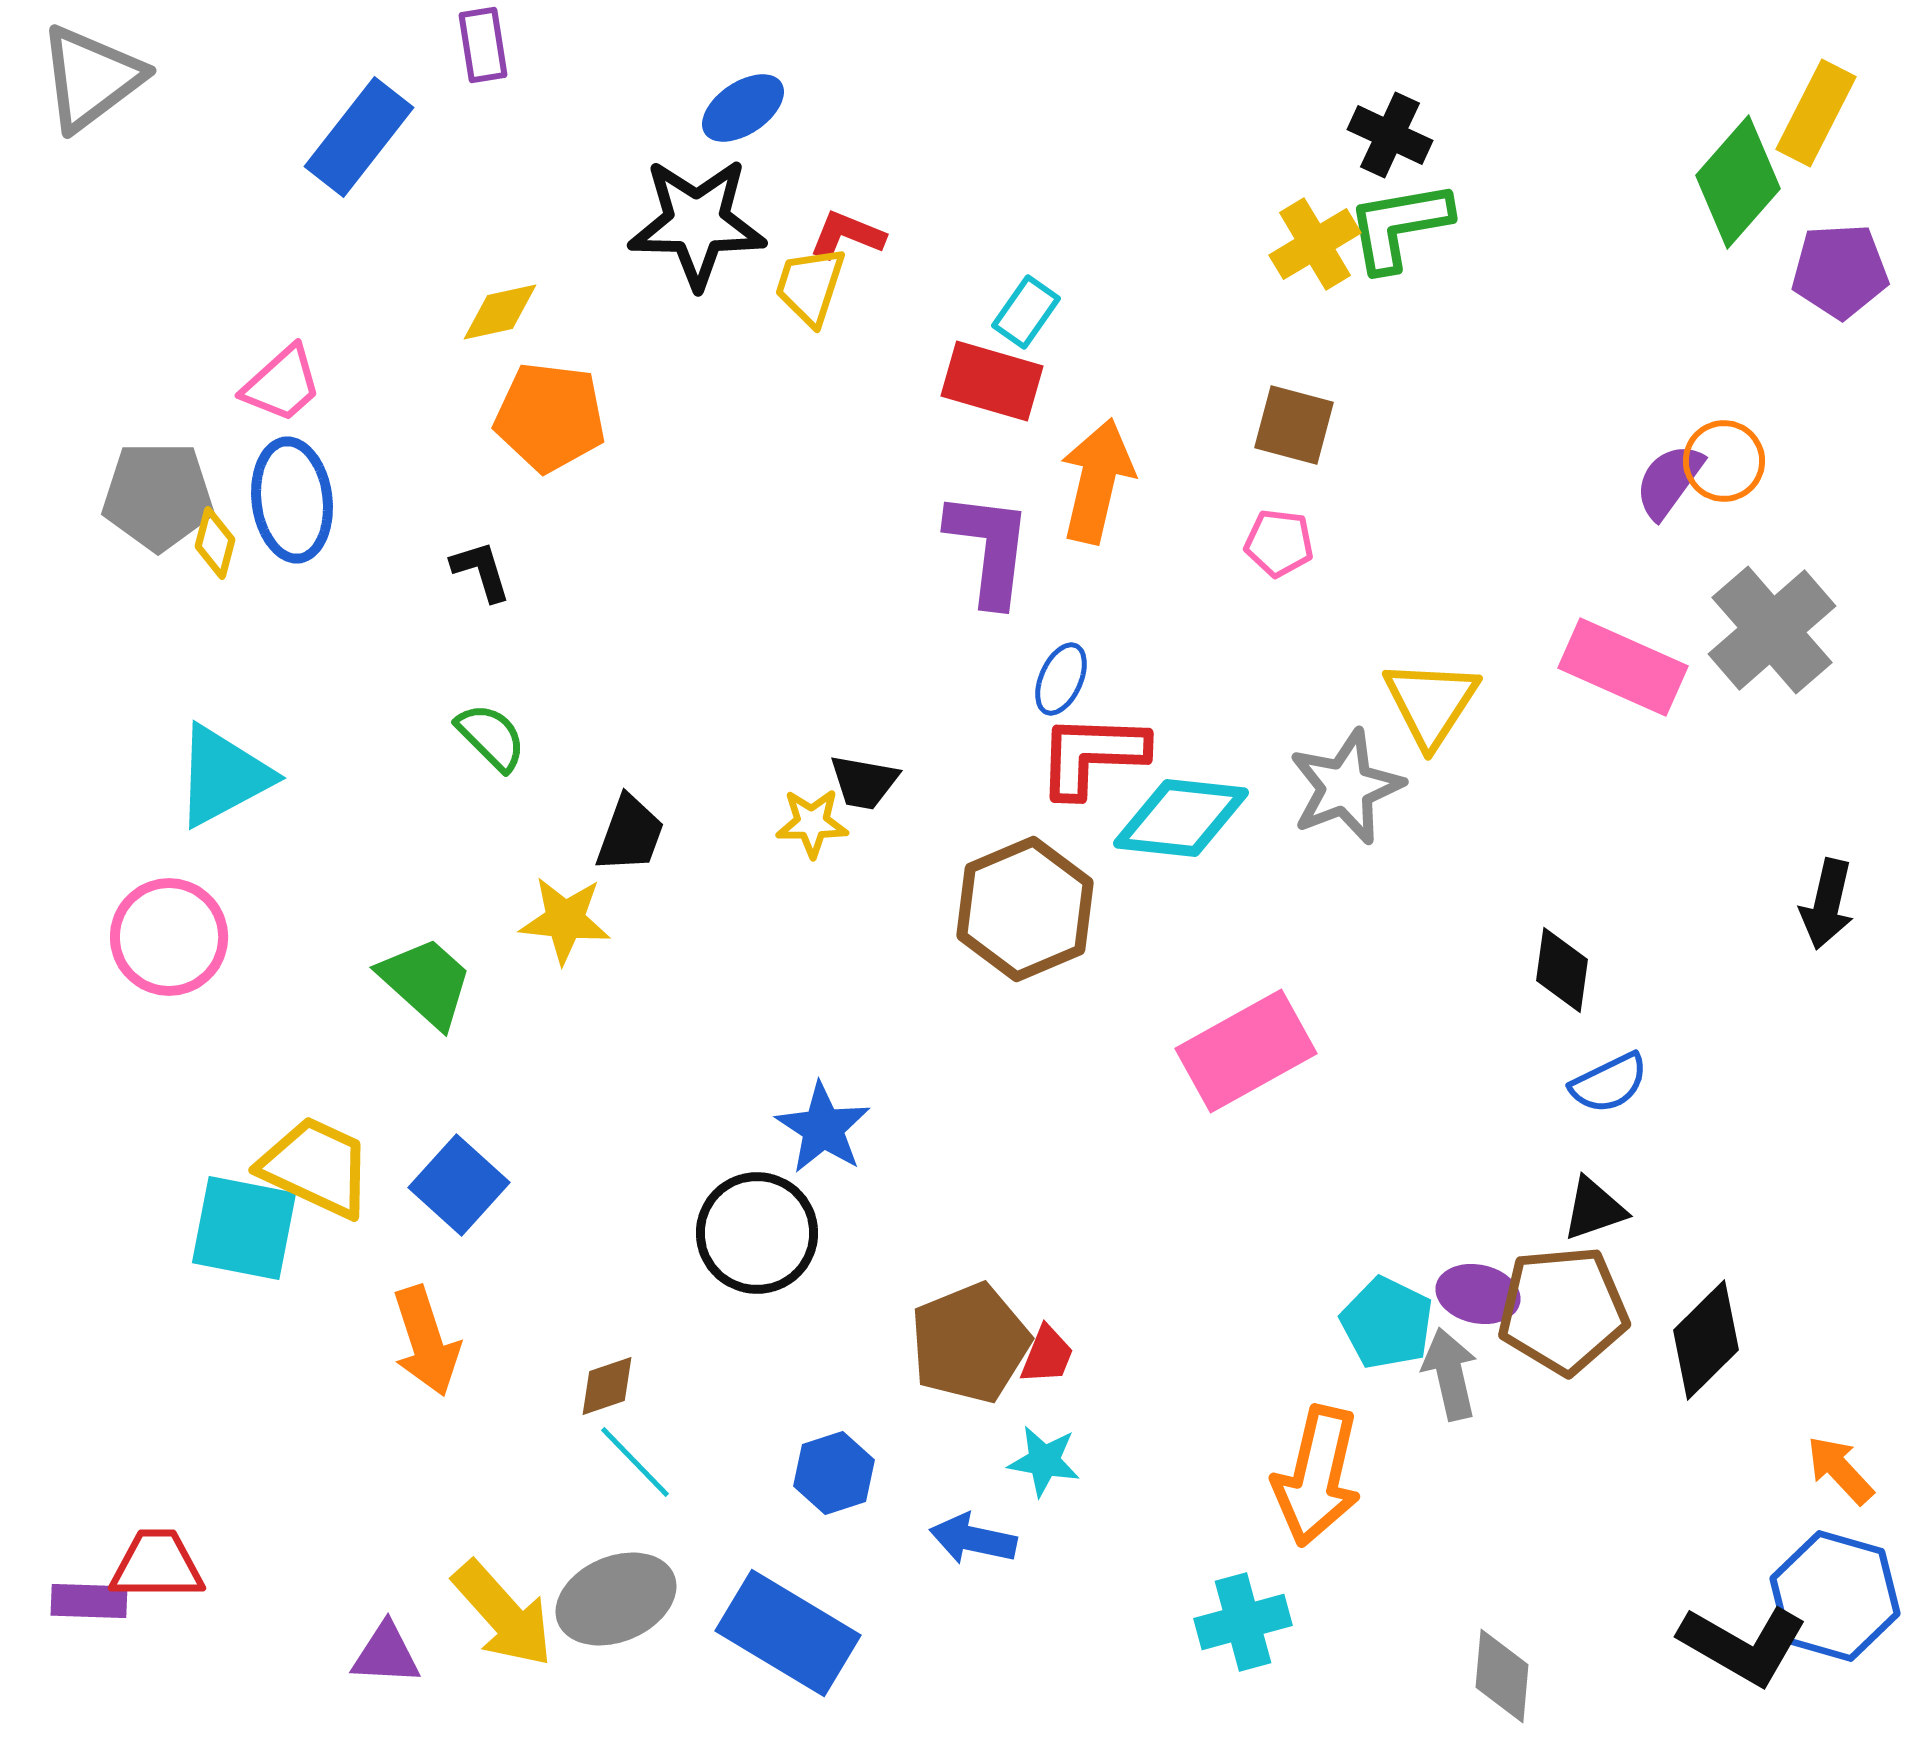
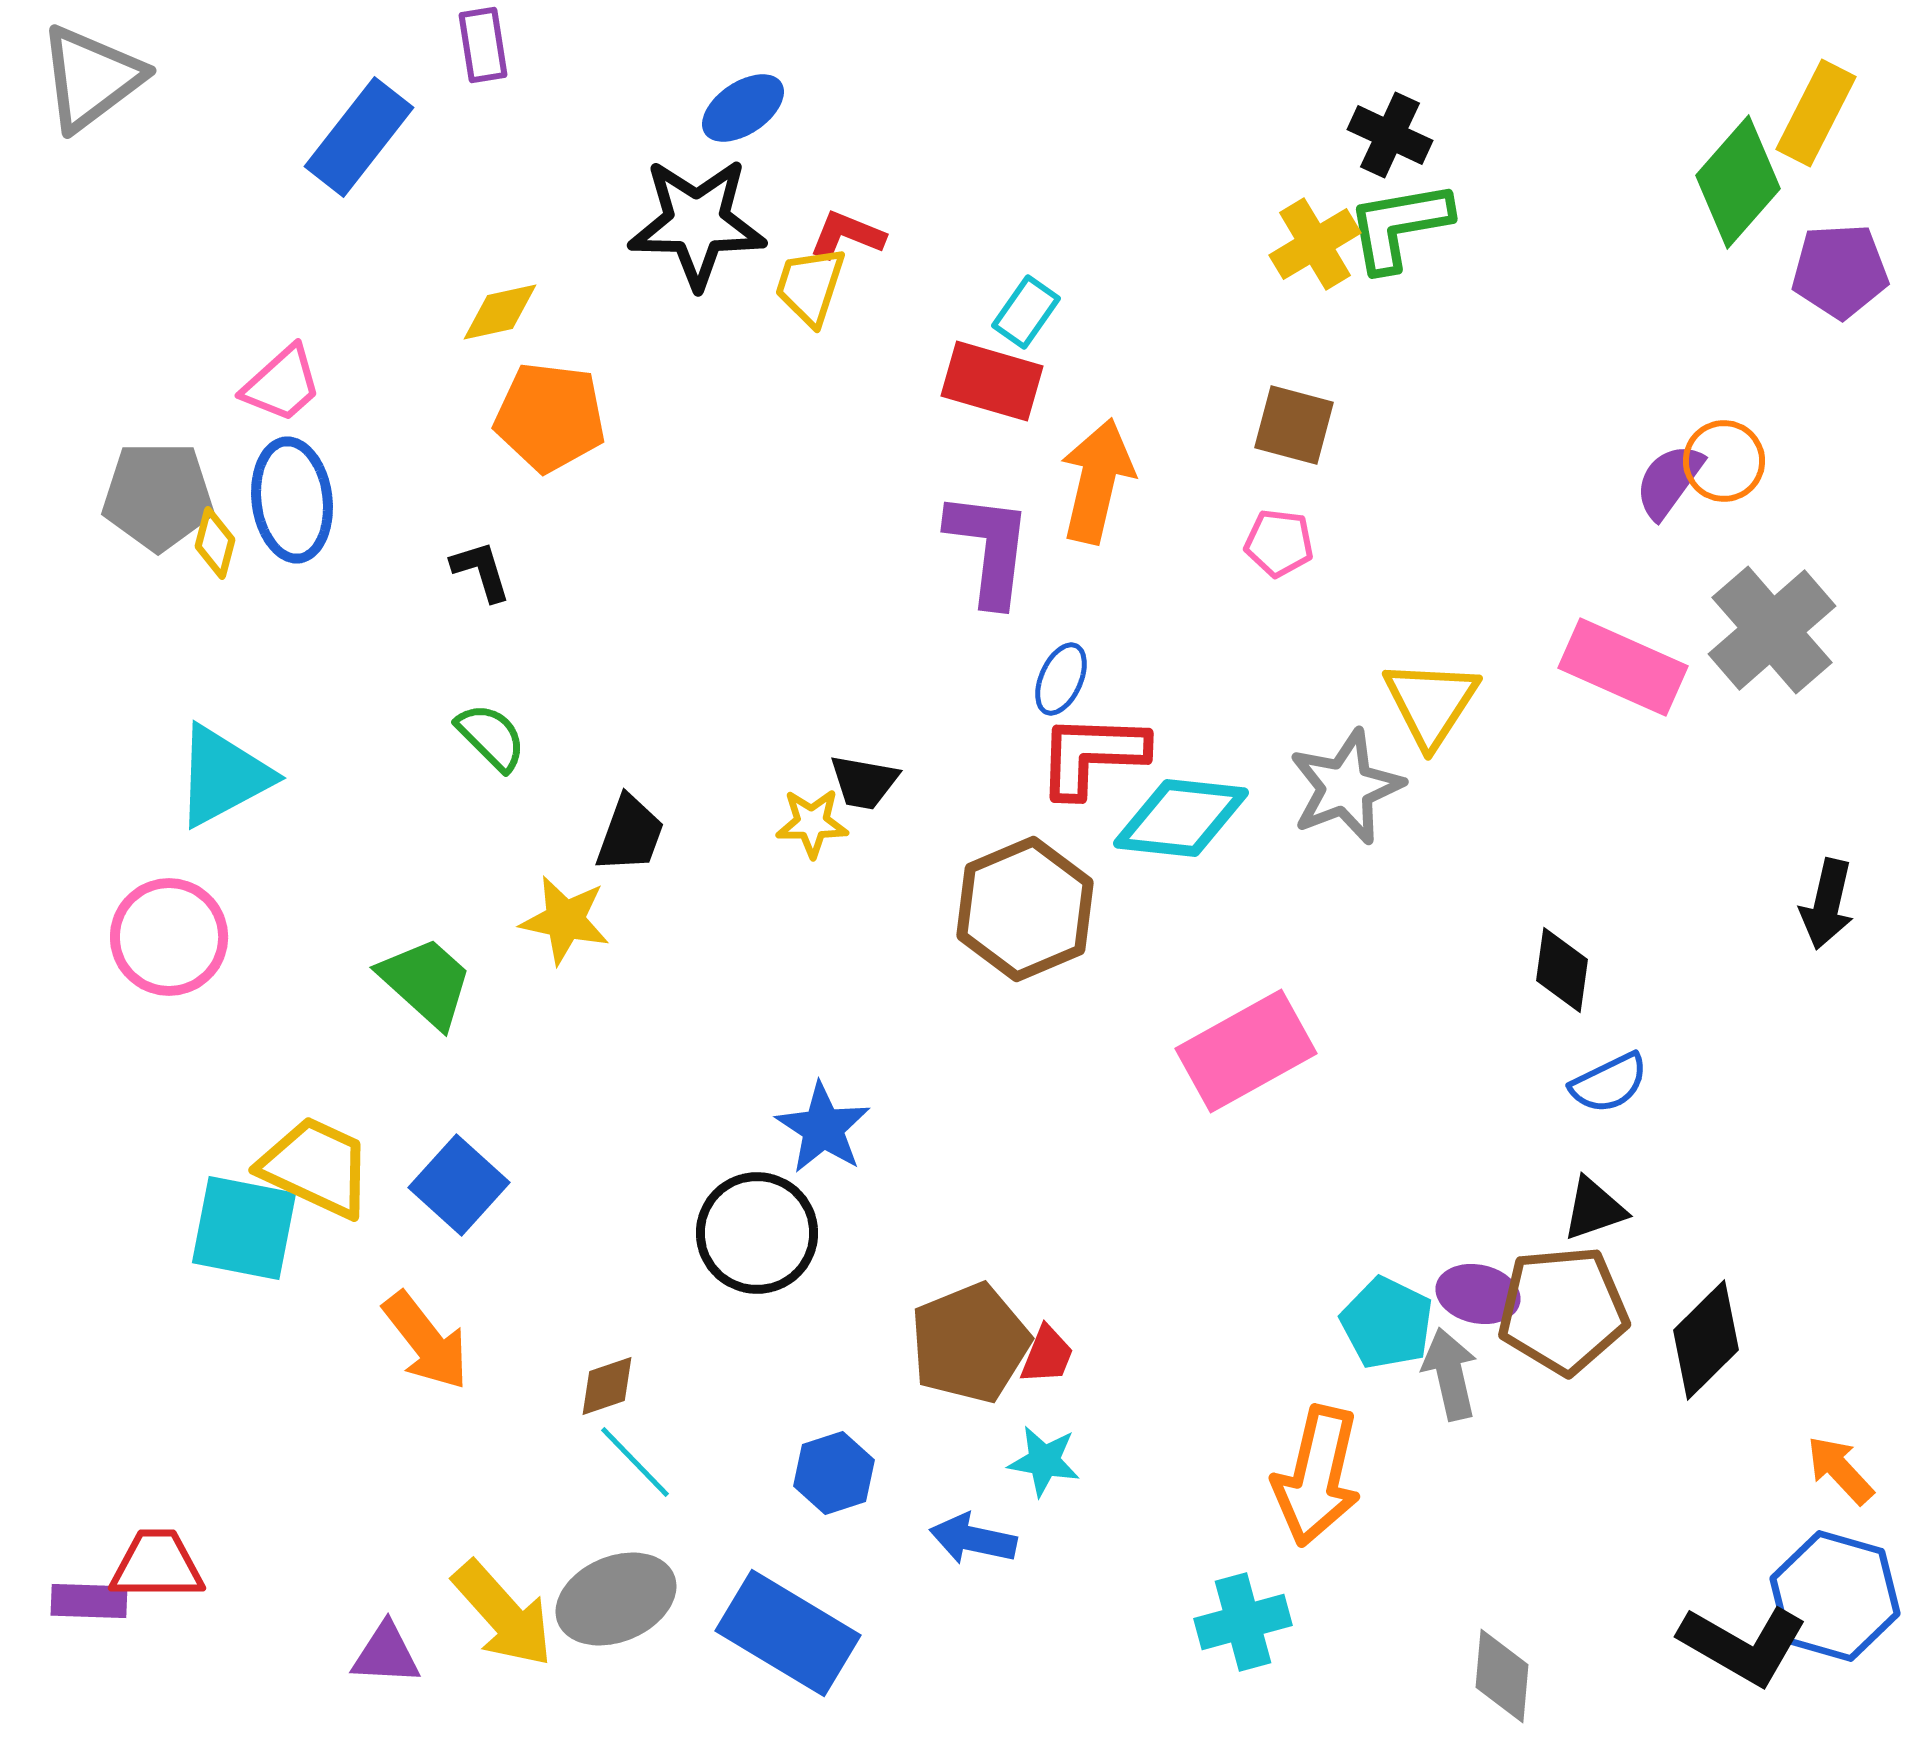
yellow star at (565, 920): rotated 6 degrees clockwise
orange arrow at (426, 1341): rotated 20 degrees counterclockwise
